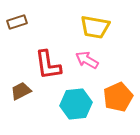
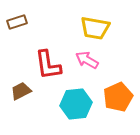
yellow trapezoid: moved 1 px down
